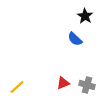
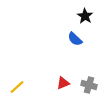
gray cross: moved 2 px right
